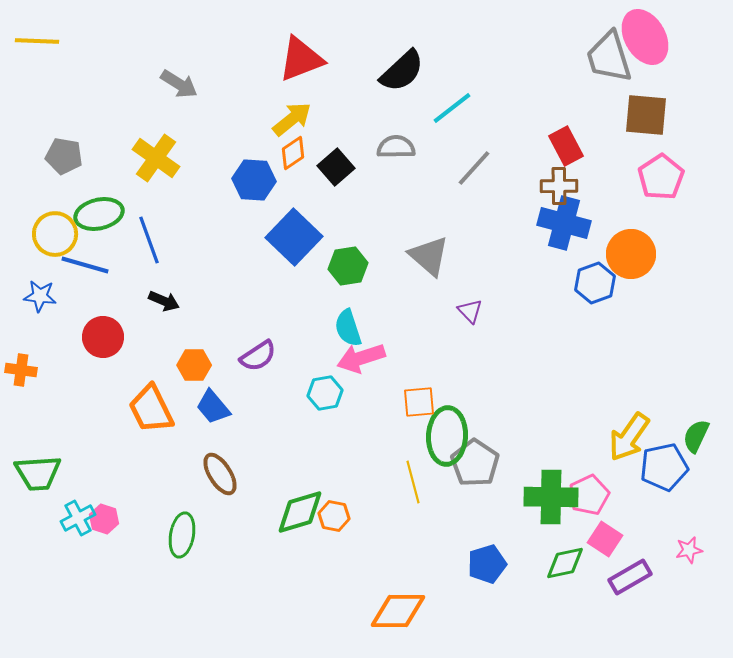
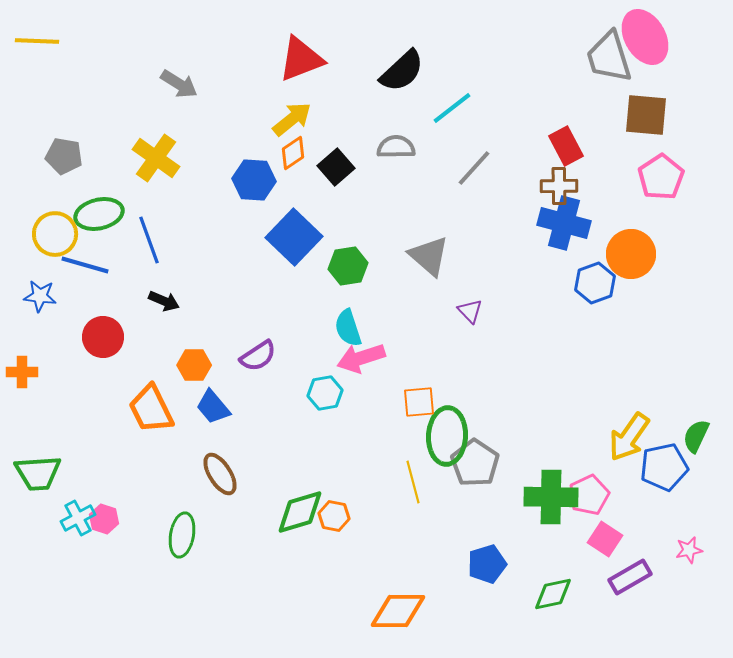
orange cross at (21, 370): moved 1 px right, 2 px down; rotated 8 degrees counterclockwise
green diamond at (565, 563): moved 12 px left, 31 px down
